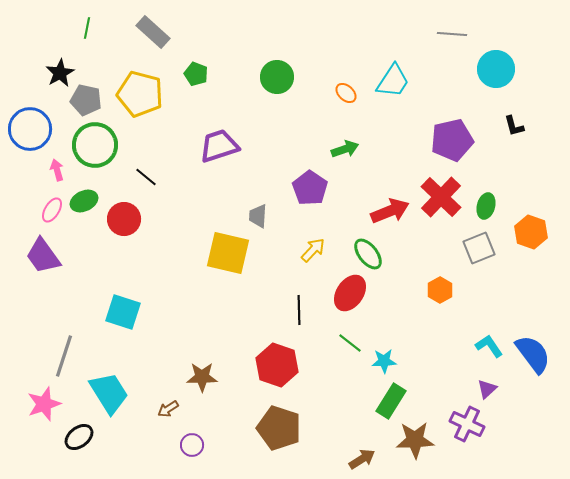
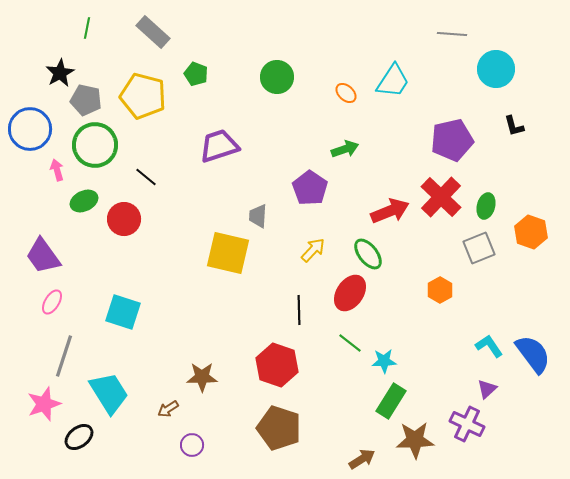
yellow pentagon at (140, 94): moved 3 px right, 2 px down
pink ellipse at (52, 210): moved 92 px down
